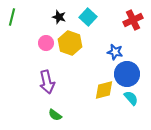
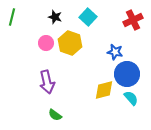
black star: moved 4 px left
